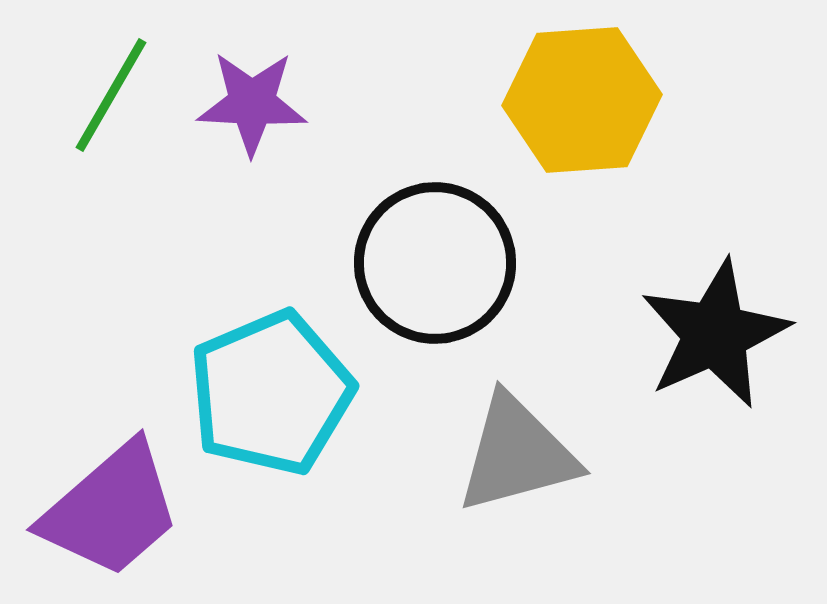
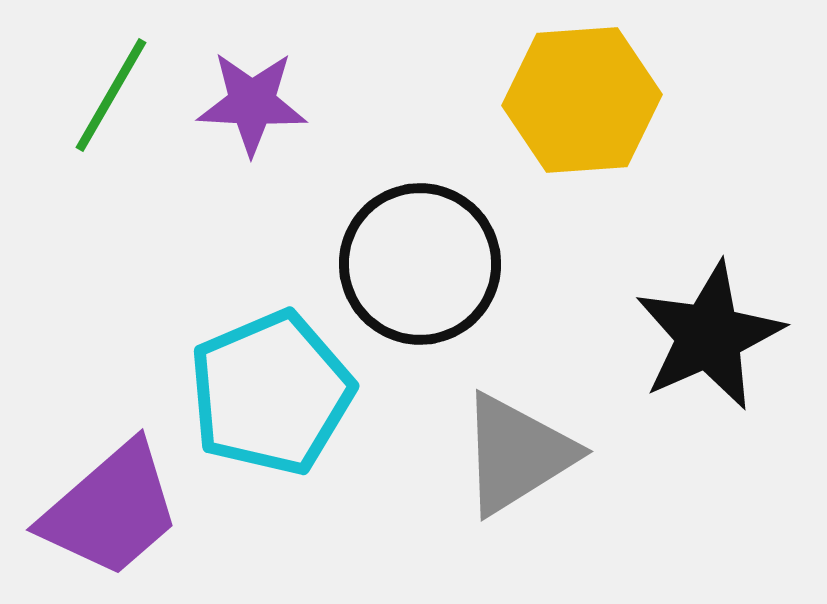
black circle: moved 15 px left, 1 px down
black star: moved 6 px left, 2 px down
gray triangle: rotated 17 degrees counterclockwise
